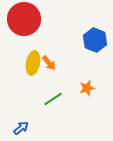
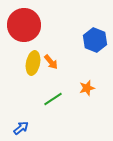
red circle: moved 6 px down
orange arrow: moved 2 px right, 1 px up
